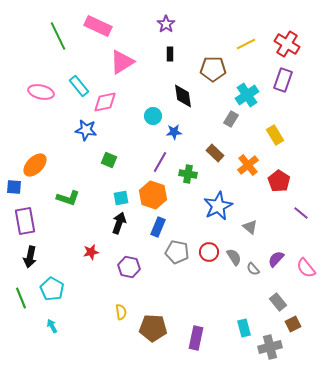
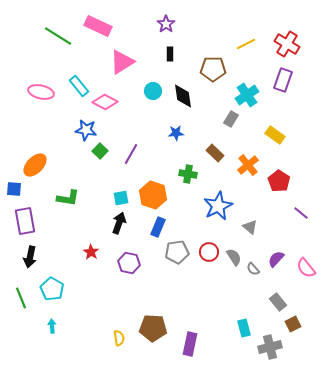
green line at (58, 36): rotated 32 degrees counterclockwise
pink diamond at (105, 102): rotated 40 degrees clockwise
cyan circle at (153, 116): moved 25 px up
blue star at (174, 132): moved 2 px right, 1 px down
yellow rectangle at (275, 135): rotated 24 degrees counterclockwise
green square at (109, 160): moved 9 px left, 9 px up; rotated 21 degrees clockwise
purple line at (160, 162): moved 29 px left, 8 px up
blue square at (14, 187): moved 2 px down
green L-shape at (68, 198): rotated 10 degrees counterclockwise
red star at (91, 252): rotated 28 degrees counterclockwise
gray pentagon at (177, 252): rotated 20 degrees counterclockwise
purple hexagon at (129, 267): moved 4 px up
yellow semicircle at (121, 312): moved 2 px left, 26 px down
cyan arrow at (52, 326): rotated 24 degrees clockwise
purple rectangle at (196, 338): moved 6 px left, 6 px down
